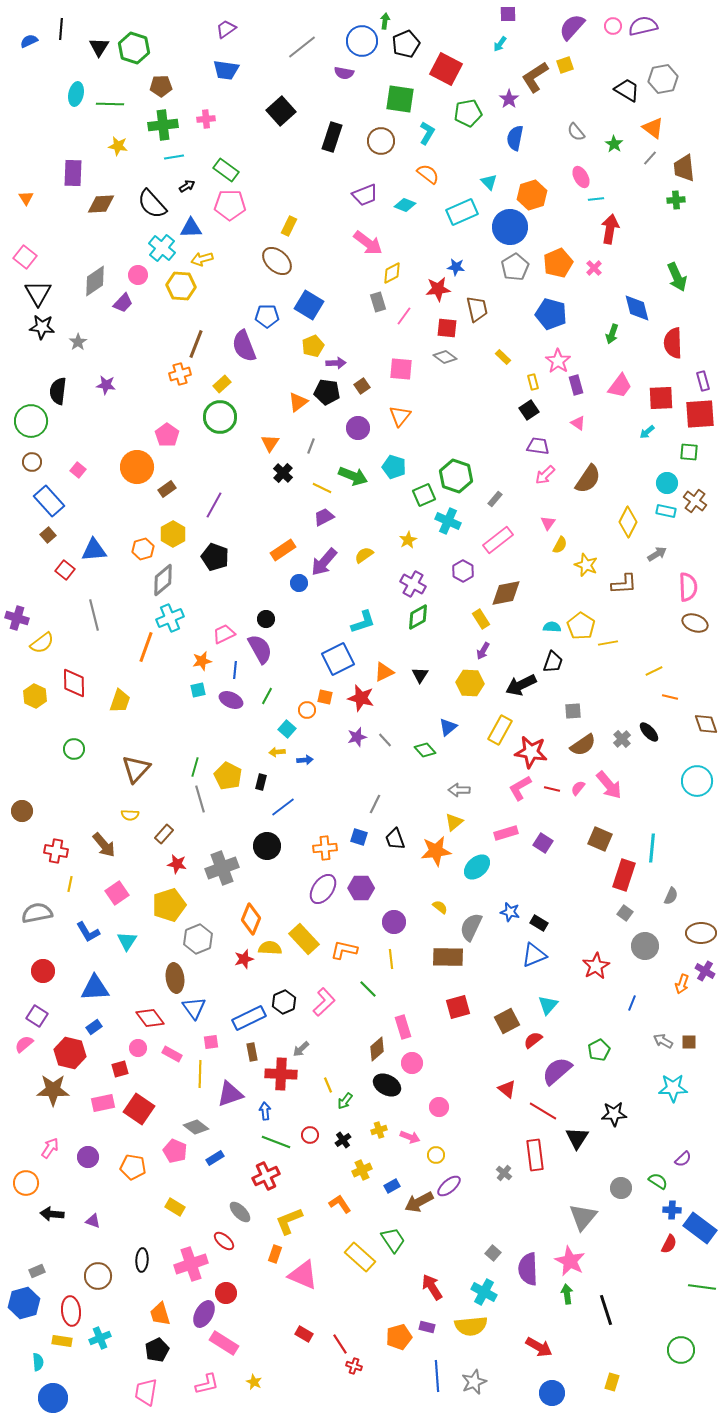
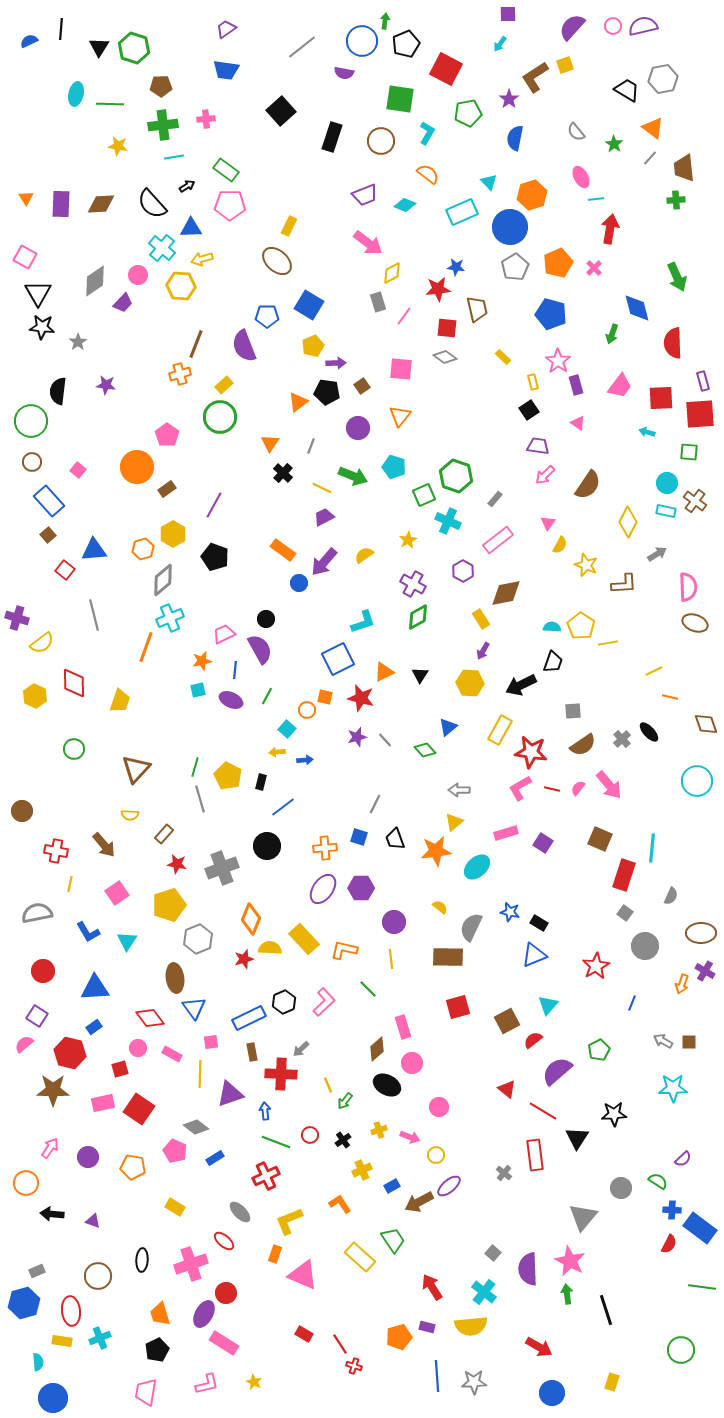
purple rectangle at (73, 173): moved 12 px left, 31 px down
pink square at (25, 257): rotated 10 degrees counterclockwise
yellow rectangle at (222, 384): moved 2 px right, 1 px down
cyan arrow at (647, 432): rotated 56 degrees clockwise
brown semicircle at (588, 479): moved 6 px down
orange rectangle at (283, 550): rotated 70 degrees clockwise
cyan cross at (484, 1292): rotated 10 degrees clockwise
gray star at (474, 1382): rotated 20 degrees clockwise
